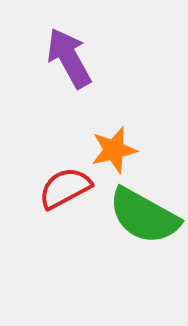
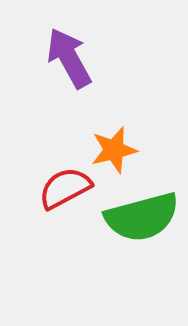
green semicircle: moved 2 px left, 1 px down; rotated 44 degrees counterclockwise
